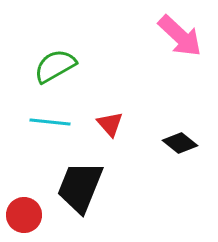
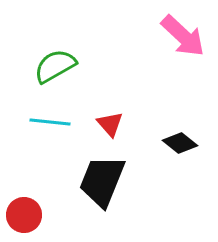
pink arrow: moved 3 px right
black trapezoid: moved 22 px right, 6 px up
